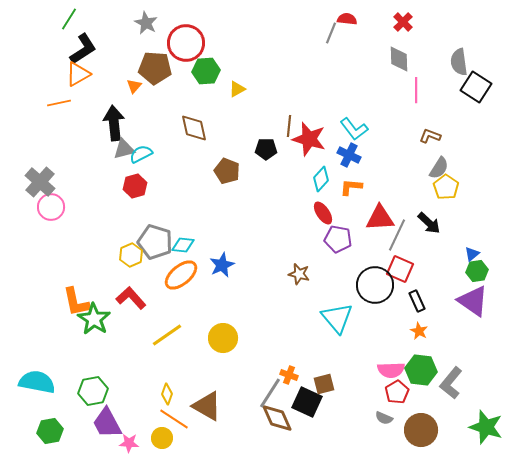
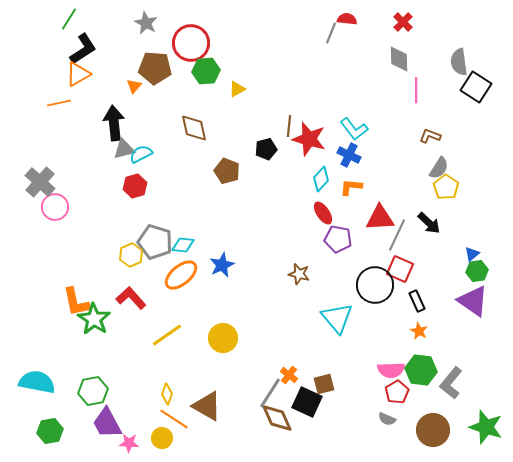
red circle at (186, 43): moved 5 px right
black pentagon at (266, 149): rotated 15 degrees counterclockwise
pink circle at (51, 207): moved 4 px right
orange cross at (289, 375): rotated 18 degrees clockwise
gray semicircle at (384, 418): moved 3 px right, 1 px down
brown circle at (421, 430): moved 12 px right
